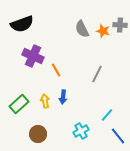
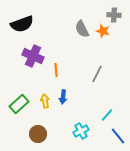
gray cross: moved 6 px left, 10 px up
orange line: rotated 24 degrees clockwise
